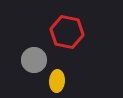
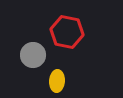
gray circle: moved 1 px left, 5 px up
